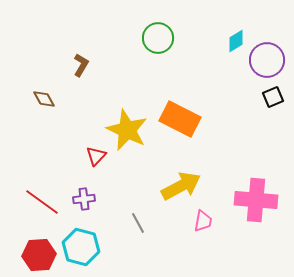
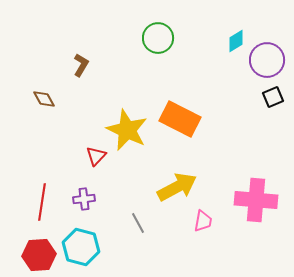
yellow arrow: moved 4 px left, 1 px down
red line: rotated 63 degrees clockwise
